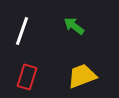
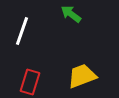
green arrow: moved 3 px left, 12 px up
red rectangle: moved 3 px right, 5 px down
